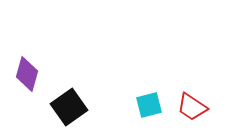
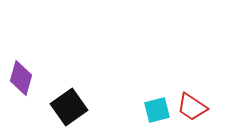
purple diamond: moved 6 px left, 4 px down
cyan square: moved 8 px right, 5 px down
